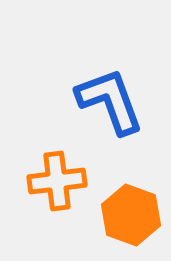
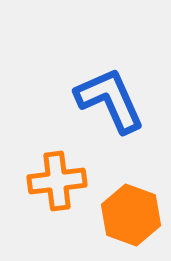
blue L-shape: moved 1 px up; rotated 4 degrees counterclockwise
